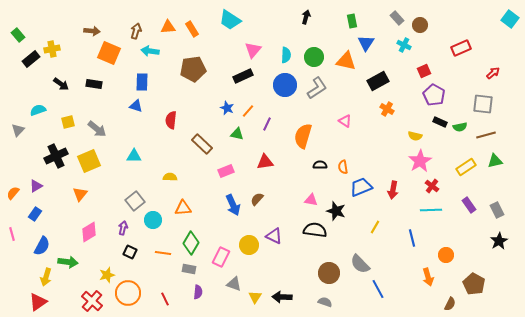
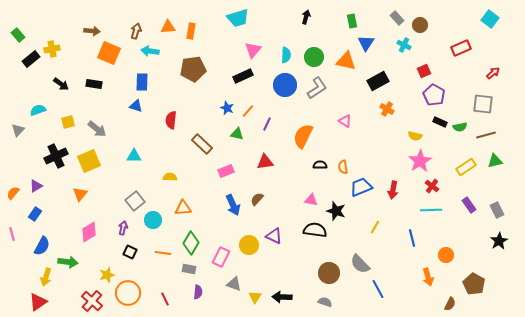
cyan square at (510, 19): moved 20 px left
cyan trapezoid at (230, 20): moved 8 px right, 2 px up; rotated 50 degrees counterclockwise
orange rectangle at (192, 29): moved 1 px left, 2 px down; rotated 42 degrees clockwise
orange semicircle at (303, 136): rotated 10 degrees clockwise
